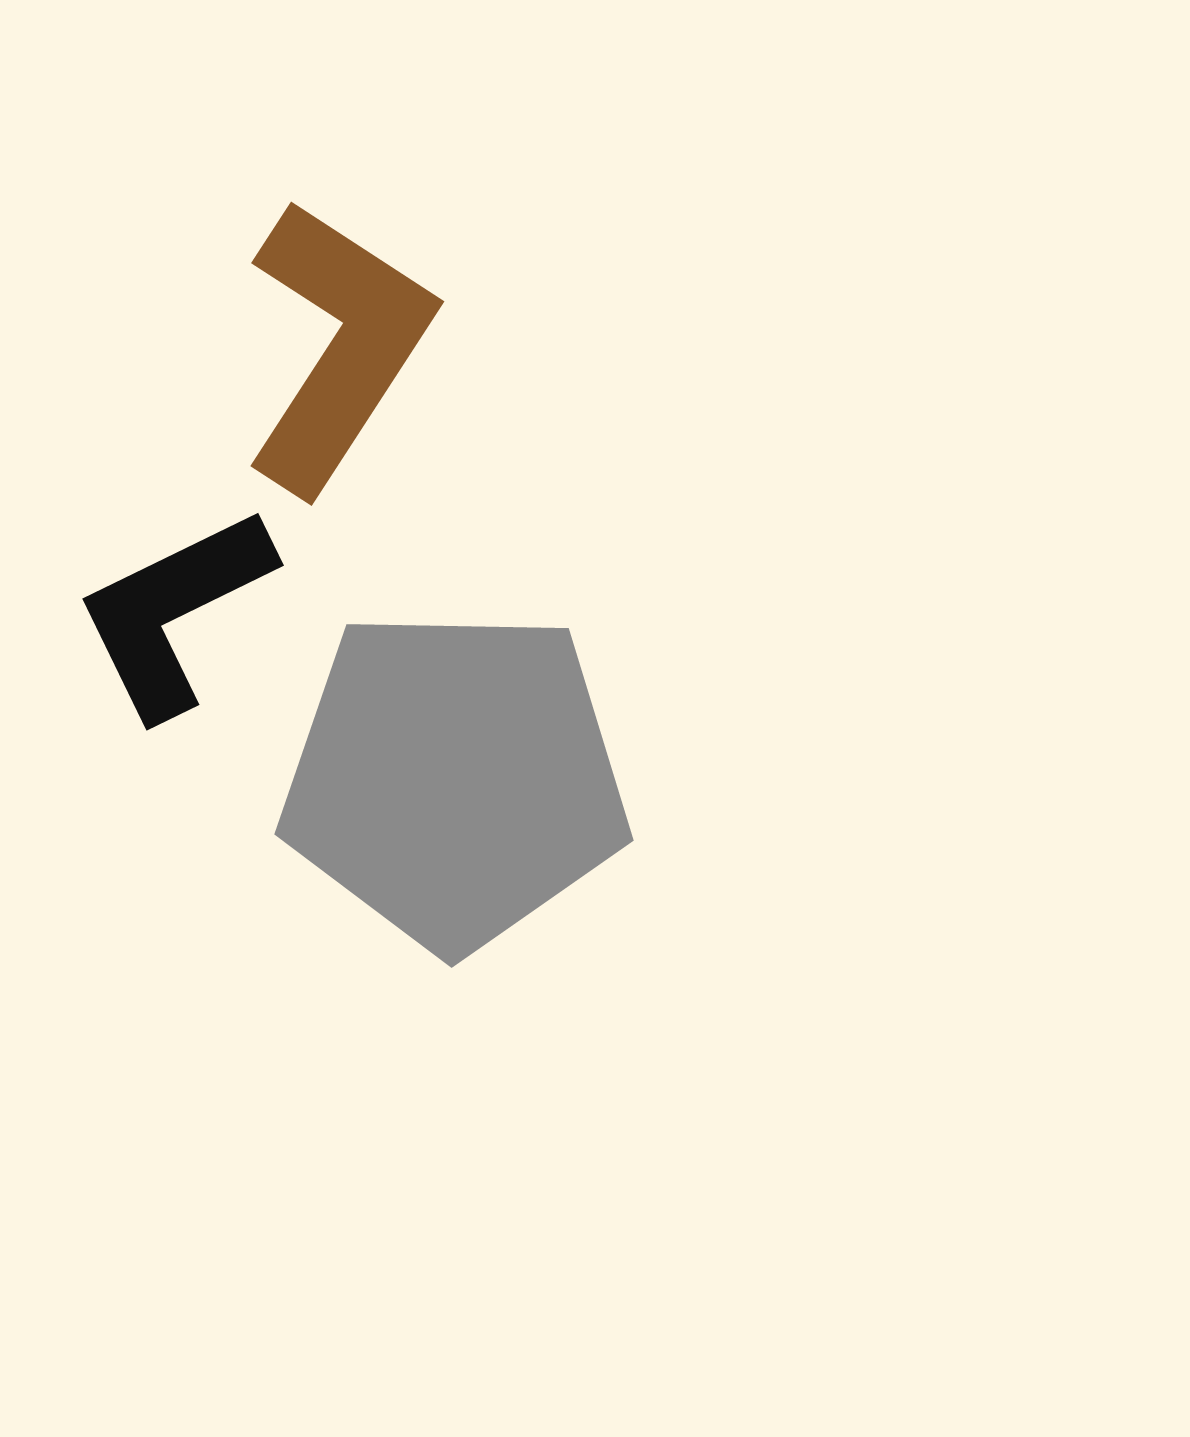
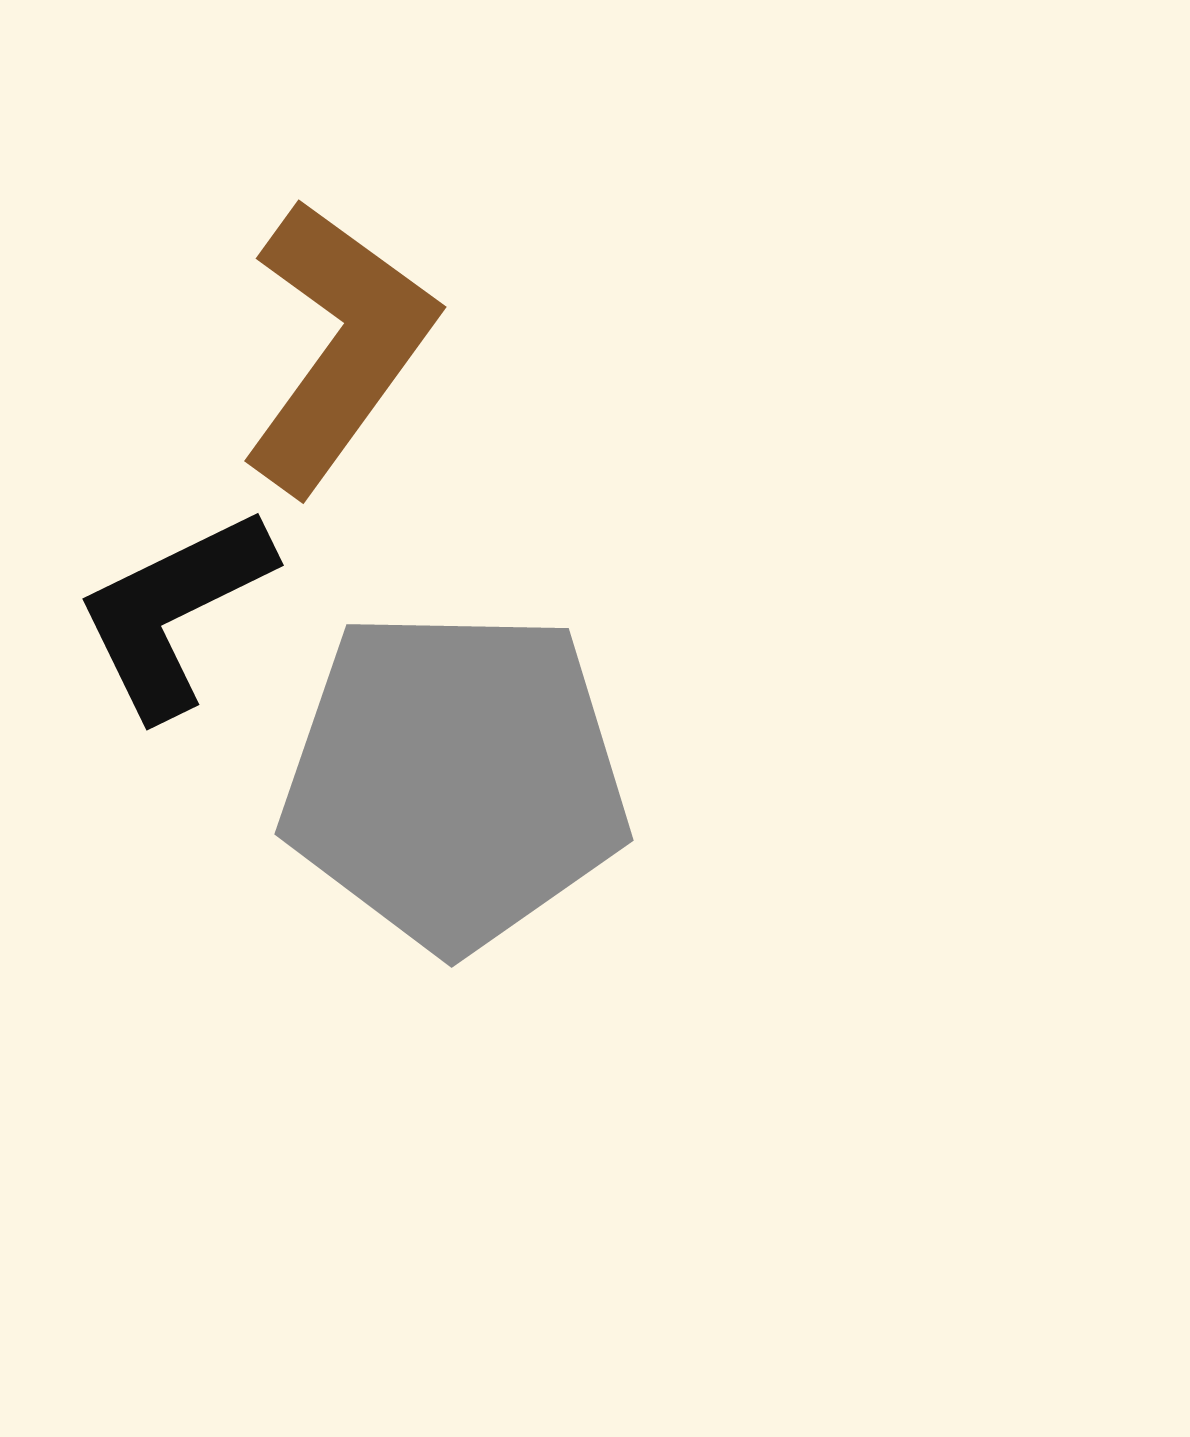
brown L-shape: rotated 3 degrees clockwise
